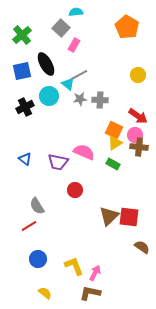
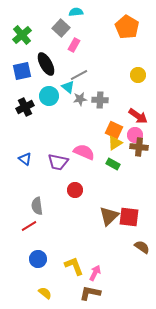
cyan triangle: moved 3 px down
gray semicircle: rotated 24 degrees clockwise
